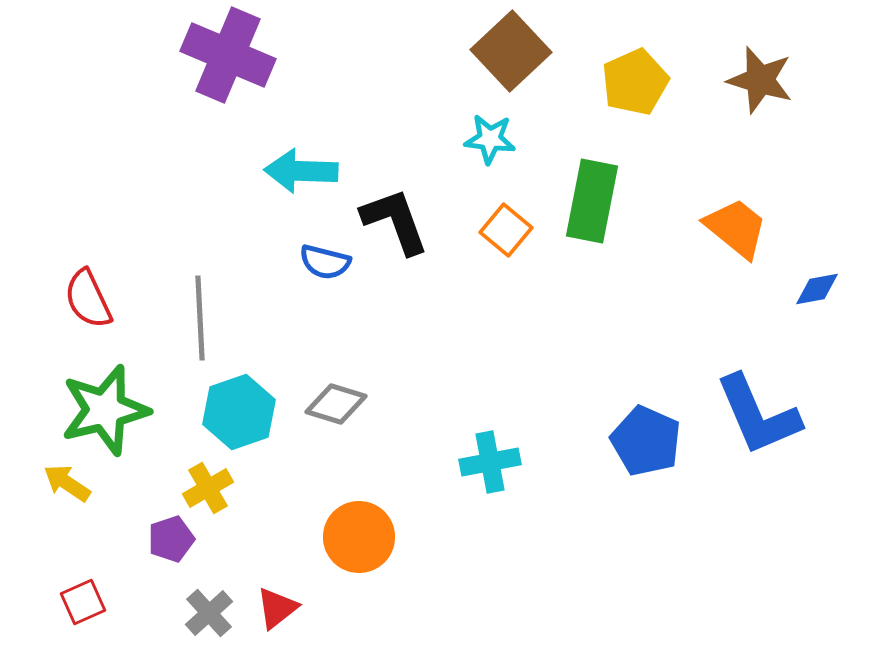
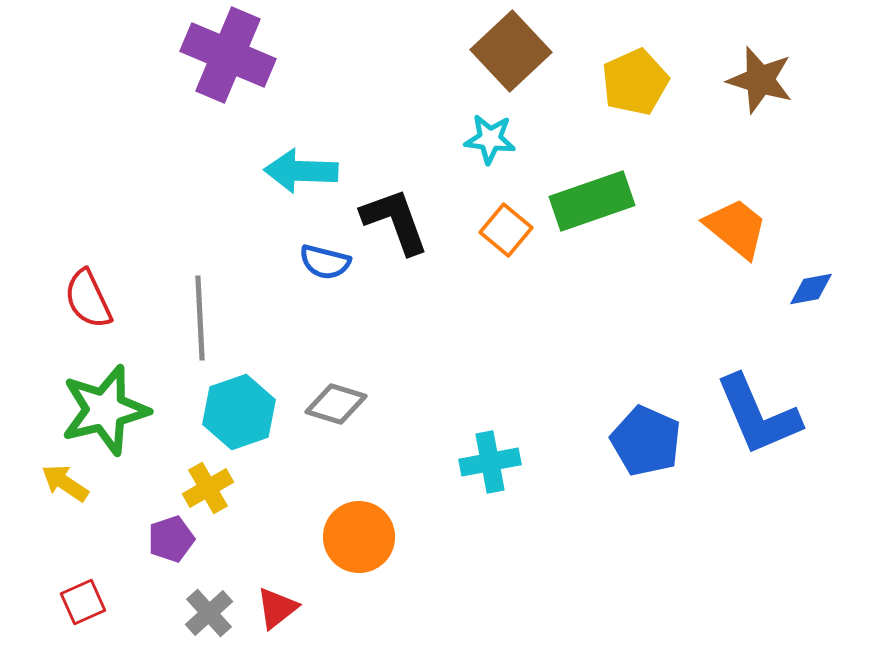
green rectangle: rotated 60 degrees clockwise
blue diamond: moved 6 px left
yellow arrow: moved 2 px left
